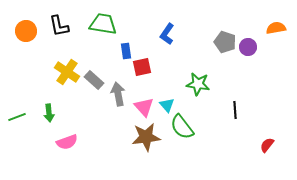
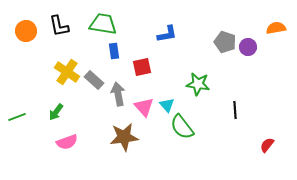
blue L-shape: rotated 135 degrees counterclockwise
blue rectangle: moved 12 px left
green arrow: moved 7 px right, 1 px up; rotated 42 degrees clockwise
brown star: moved 22 px left
